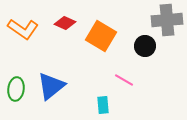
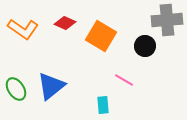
green ellipse: rotated 40 degrees counterclockwise
